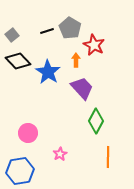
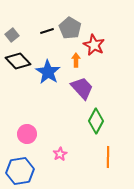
pink circle: moved 1 px left, 1 px down
